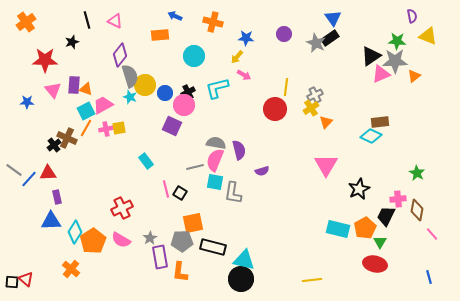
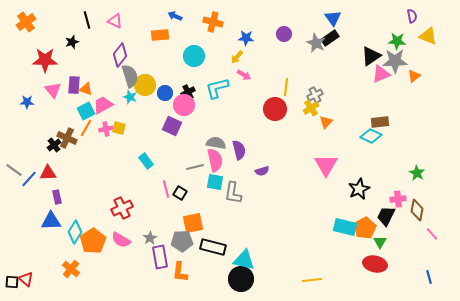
yellow square at (119, 128): rotated 24 degrees clockwise
pink semicircle at (215, 160): rotated 145 degrees clockwise
cyan rectangle at (338, 229): moved 7 px right, 2 px up
